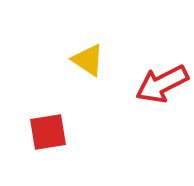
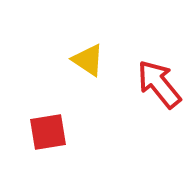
red arrow: moved 3 px left; rotated 78 degrees clockwise
